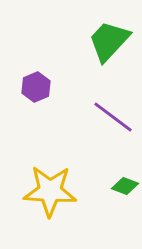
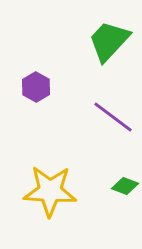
purple hexagon: rotated 8 degrees counterclockwise
